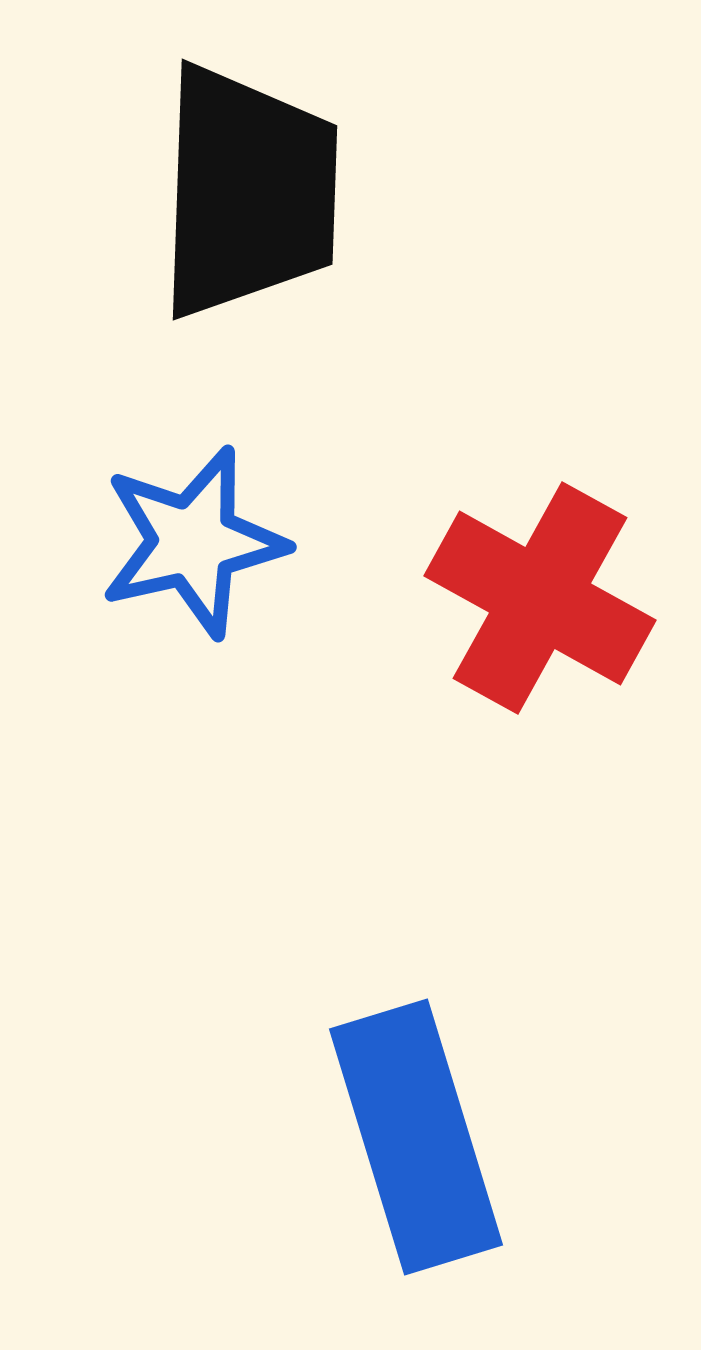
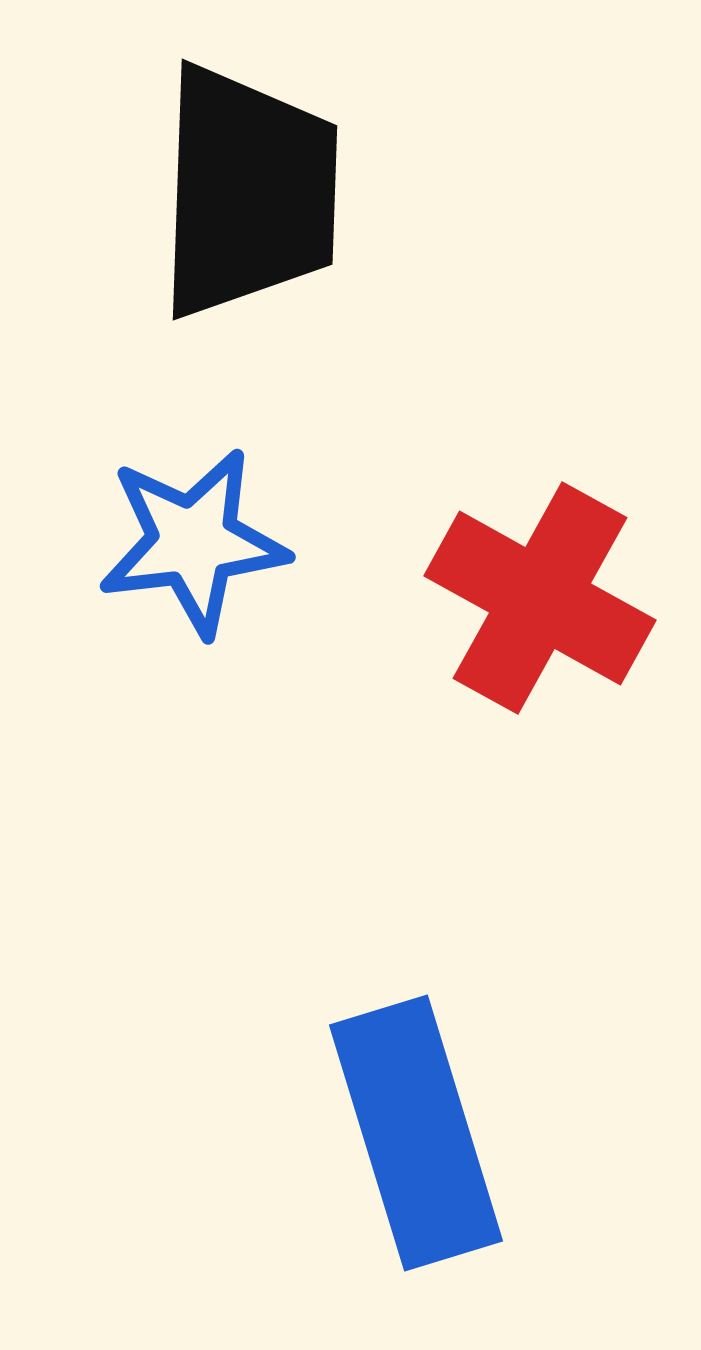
blue star: rotated 6 degrees clockwise
blue rectangle: moved 4 px up
